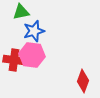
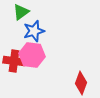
green triangle: rotated 24 degrees counterclockwise
red cross: moved 1 px down
red diamond: moved 2 px left, 2 px down
